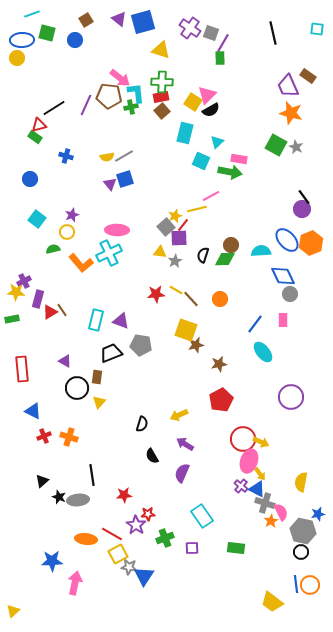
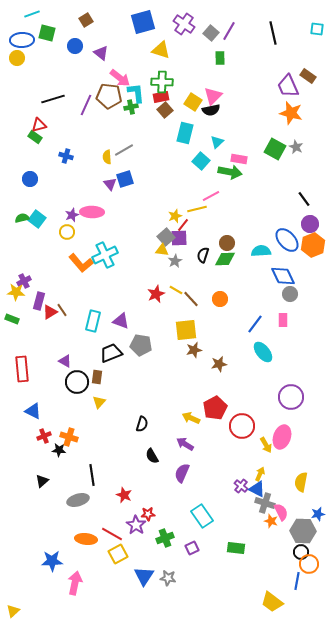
purple triangle at (119, 19): moved 18 px left, 34 px down
purple cross at (190, 28): moved 6 px left, 4 px up
gray square at (211, 33): rotated 21 degrees clockwise
blue circle at (75, 40): moved 6 px down
purple line at (223, 43): moved 6 px right, 12 px up
pink triangle at (207, 95): moved 6 px right, 1 px down
black line at (54, 108): moved 1 px left, 9 px up; rotated 15 degrees clockwise
black semicircle at (211, 110): rotated 18 degrees clockwise
brown square at (162, 111): moved 3 px right, 1 px up
green square at (276, 145): moved 1 px left, 4 px down
gray line at (124, 156): moved 6 px up
yellow semicircle at (107, 157): rotated 96 degrees clockwise
cyan square at (201, 161): rotated 18 degrees clockwise
black line at (304, 197): moved 2 px down
purple circle at (302, 209): moved 8 px right, 15 px down
gray square at (166, 227): moved 10 px down
pink ellipse at (117, 230): moved 25 px left, 18 px up
orange hexagon at (311, 243): moved 2 px right, 2 px down
brown circle at (231, 245): moved 4 px left, 2 px up
green semicircle at (53, 249): moved 31 px left, 31 px up
yellow triangle at (160, 252): moved 2 px right, 2 px up
cyan cross at (109, 253): moved 4 px left, 2 px down
red star at (156, 294): rotated 18 degrees counterclockwise
purple rectangle at (38, 299): moved 1 px right, 2 px down
green rectangle at (12, 319): rotated 32 degrees clockwise
cyan rectangle at (96, 320): moved 3 px left, 1 px down
yellow square at (186, 330): rotated 25 degrees counterclockwise
brown star at (196, 345): moved 2 px left, 5 px down
black circle at (77, 388): moved 6 px up
red pentagon at (221, 400): moved 6 px left, 8 px down
yellow arrow at (179, 415): moved 12 px right, 3 px down; rotated 48 degrees clockwise
red circle at (243, 439): moved 1 px left, 13 px up
yellow arrow at (261, 442): moved 5 px right, 3 px down; rotated 35 degrees clockwise
pink ellipse at (249, 461): moved 33 px right, 24 px up
yellow arrow at (260, 474): rotated 120 degrees counterclockwise
red star at (124, 495): rotated 28 degrees clockwise
black star at (59, 497): moved 47 px up; rotated 16 degrees counterclockwise
gray ellipse at (78, 500): rotated 10 degrees counterclockwise
orange star at (271, 521): rotated 24 degrees counterclockwise
gray hexagon at (303, 531): rotated 10 degrees counterclockwise
purple square at (192, 548): rotated 24 degrees counterclockwise
gray star at (129, 567): moved 39 px right, 11 px down
blue line at (296, 584): moved 1 px right, 3 px up; rotated 18 degrees clockwise
orange circle at (310, 585): moved 1 px left, 21 px up
